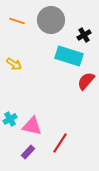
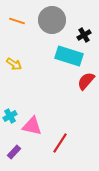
gray circle: moved 1 px right
cyan cross: moved 3 px up
purple rectangle: moved 14 px left
